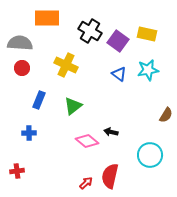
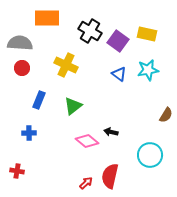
red cross: rotated 16 degrees clockwise
